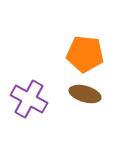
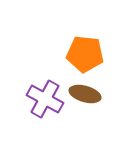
purple cross: moved 16 px right
